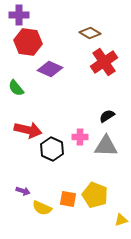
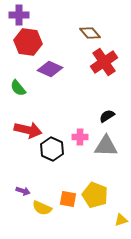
brown diamond: rotated 20 degrees clockwise
green semicircle: moved 2 px right
